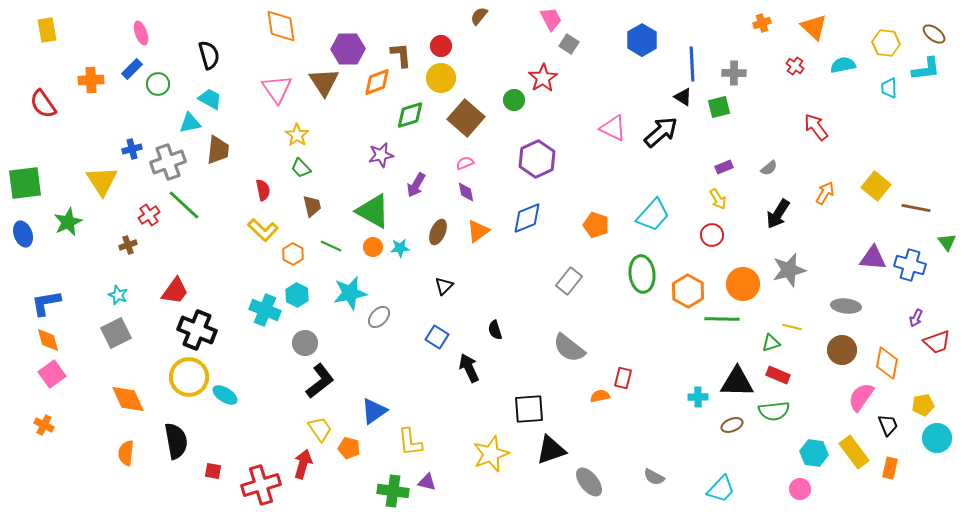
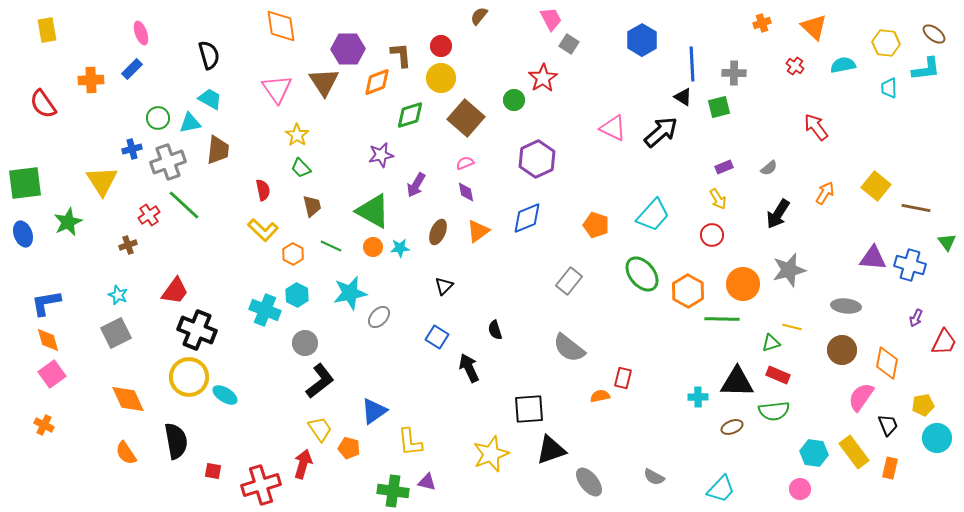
green circle at (158, 84): moved 34 px down
green ellipse at (642, 274): rotated 33 degrees counterclockwise
red trapezoid at (937, 342): moved 7 px right; rotated 44 degrees counterclockwise
brown ellipse at (732, 425): moved 2 px down
orange semicircle at (126, 453): rotated 40 degrees counterclockwise
